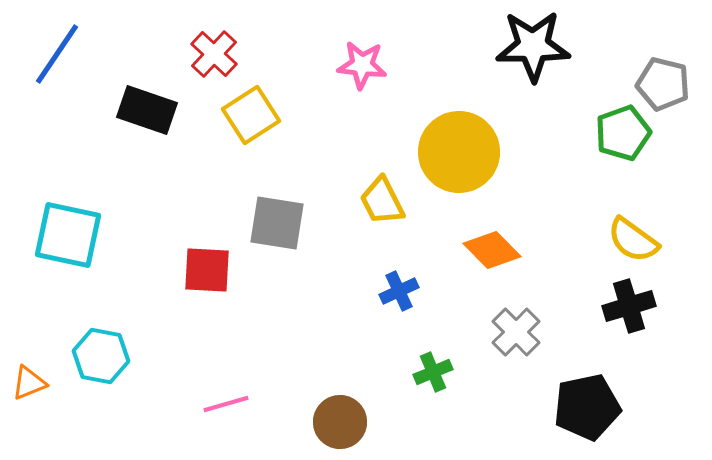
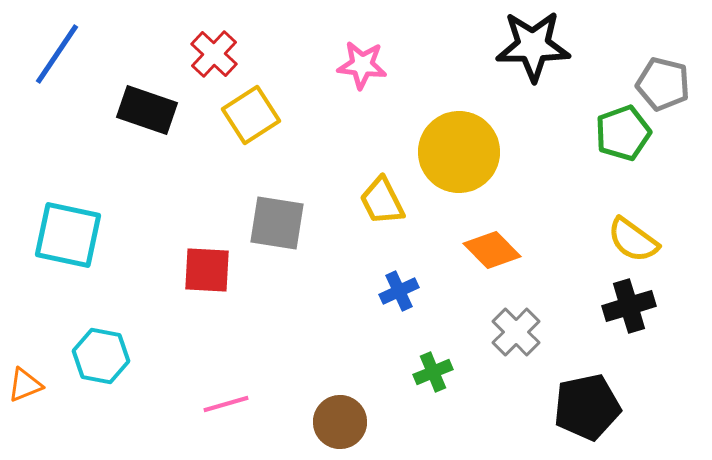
orange triangle: moved 4 px left, 2 px down
